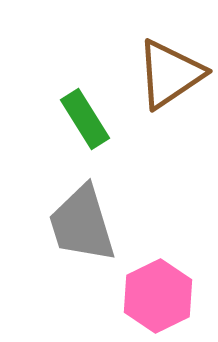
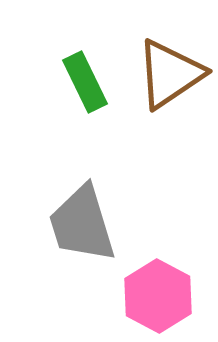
green rectangle: moved 37 px up; rotated 6 degrees clockwise
pink hexagon: rotated 6 degrees counterclockwise
